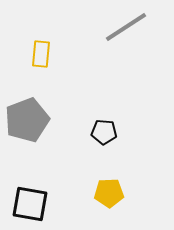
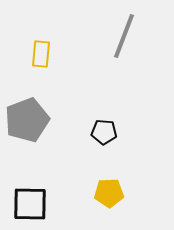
gray line: moved 2 px left, 9 px down; rotated 36 degrees counterclockwise
black square: rotated 9 degrees counterclockwise
